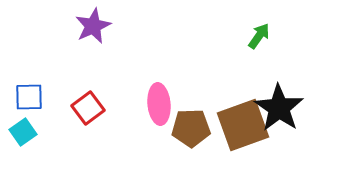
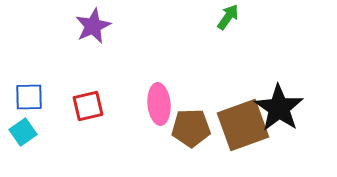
green arrow: moved 31 px left, 19 px up
red square: moved 2 px up; rotated 24 degrees clockwise
